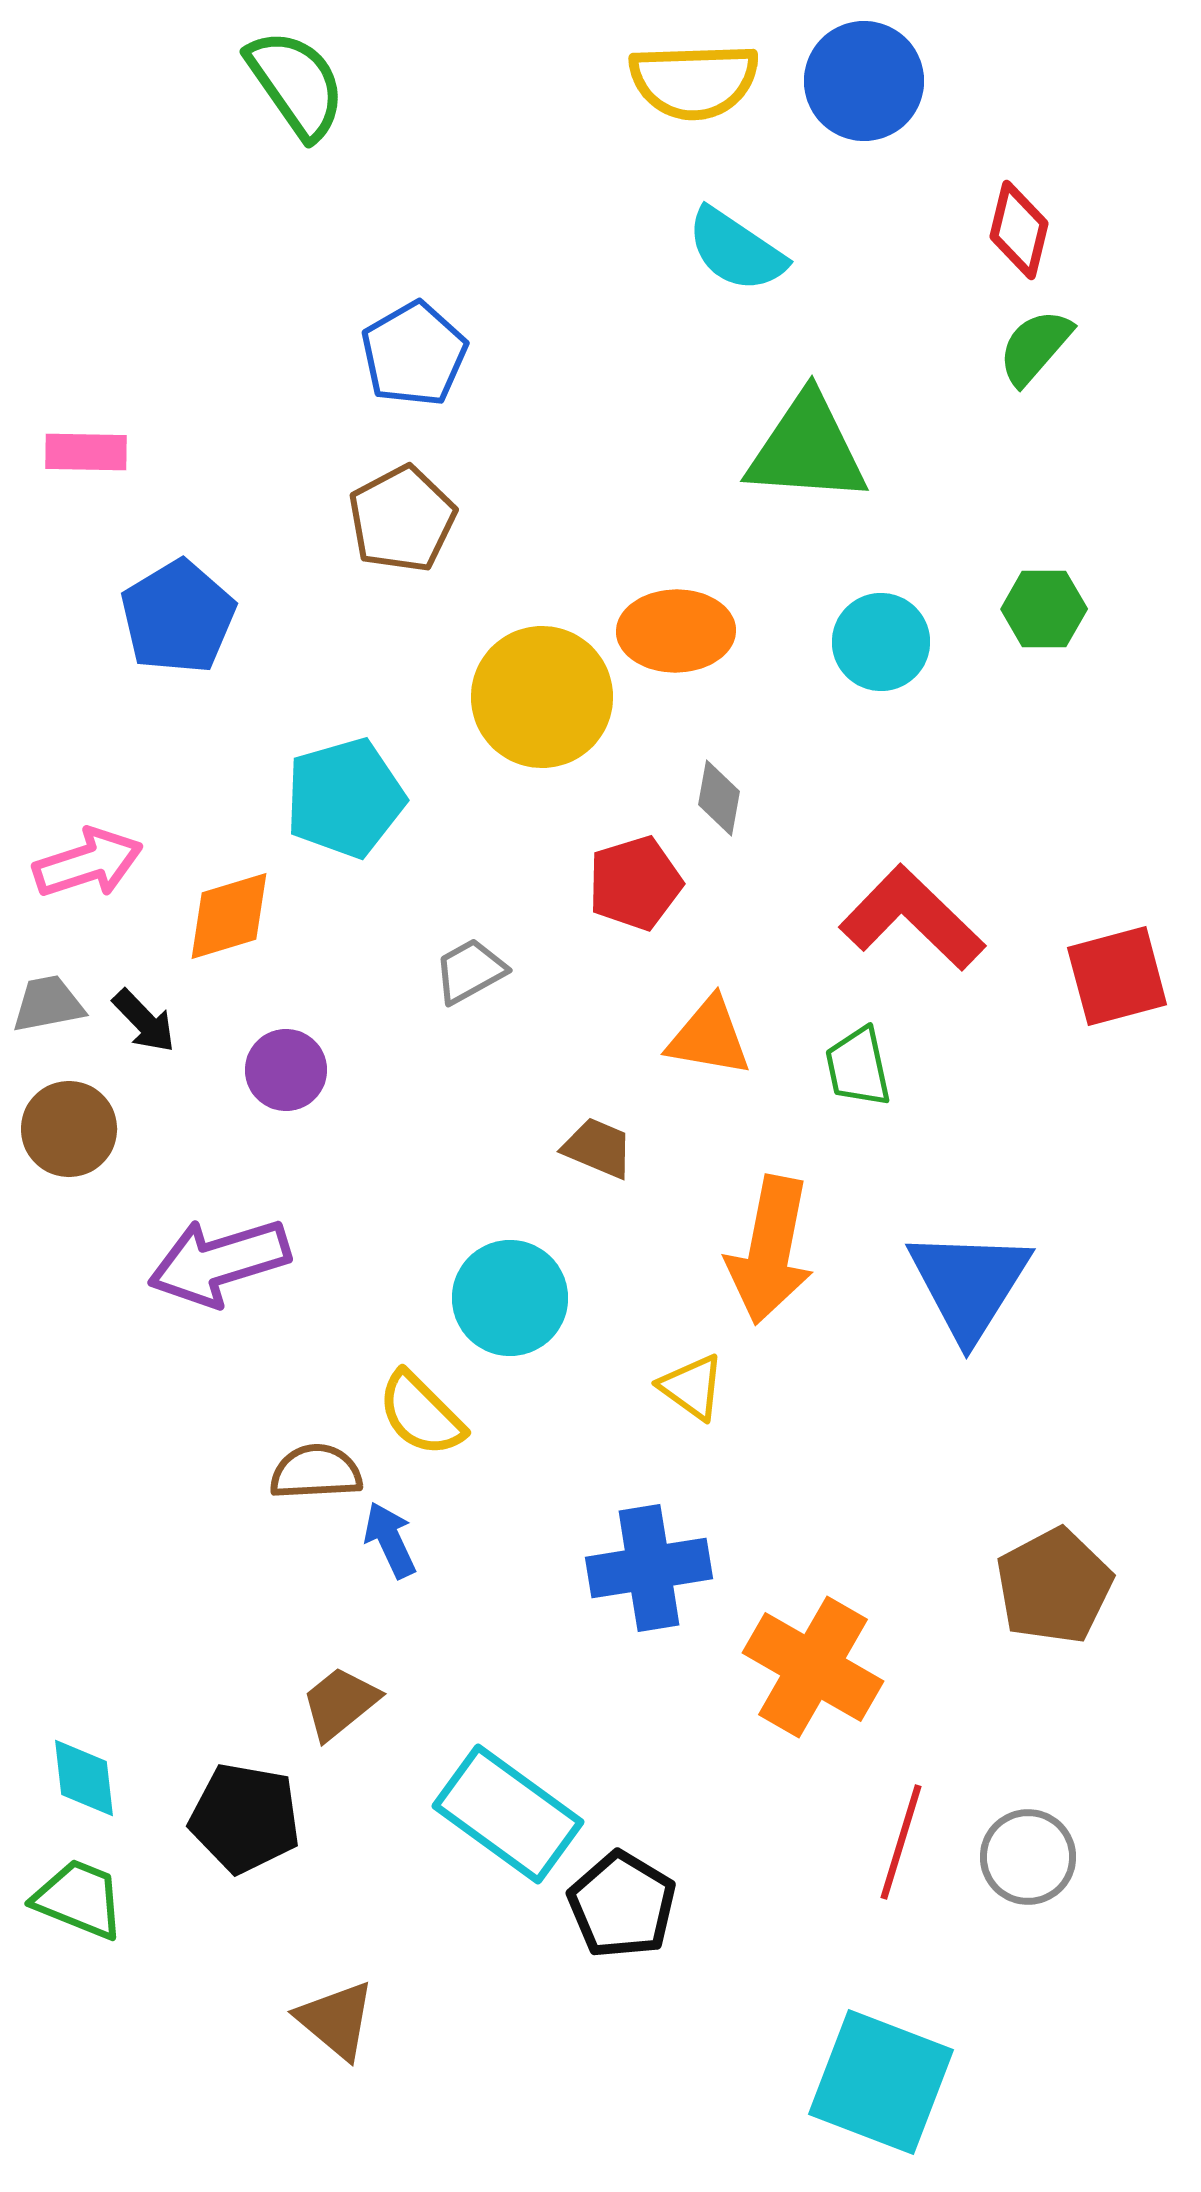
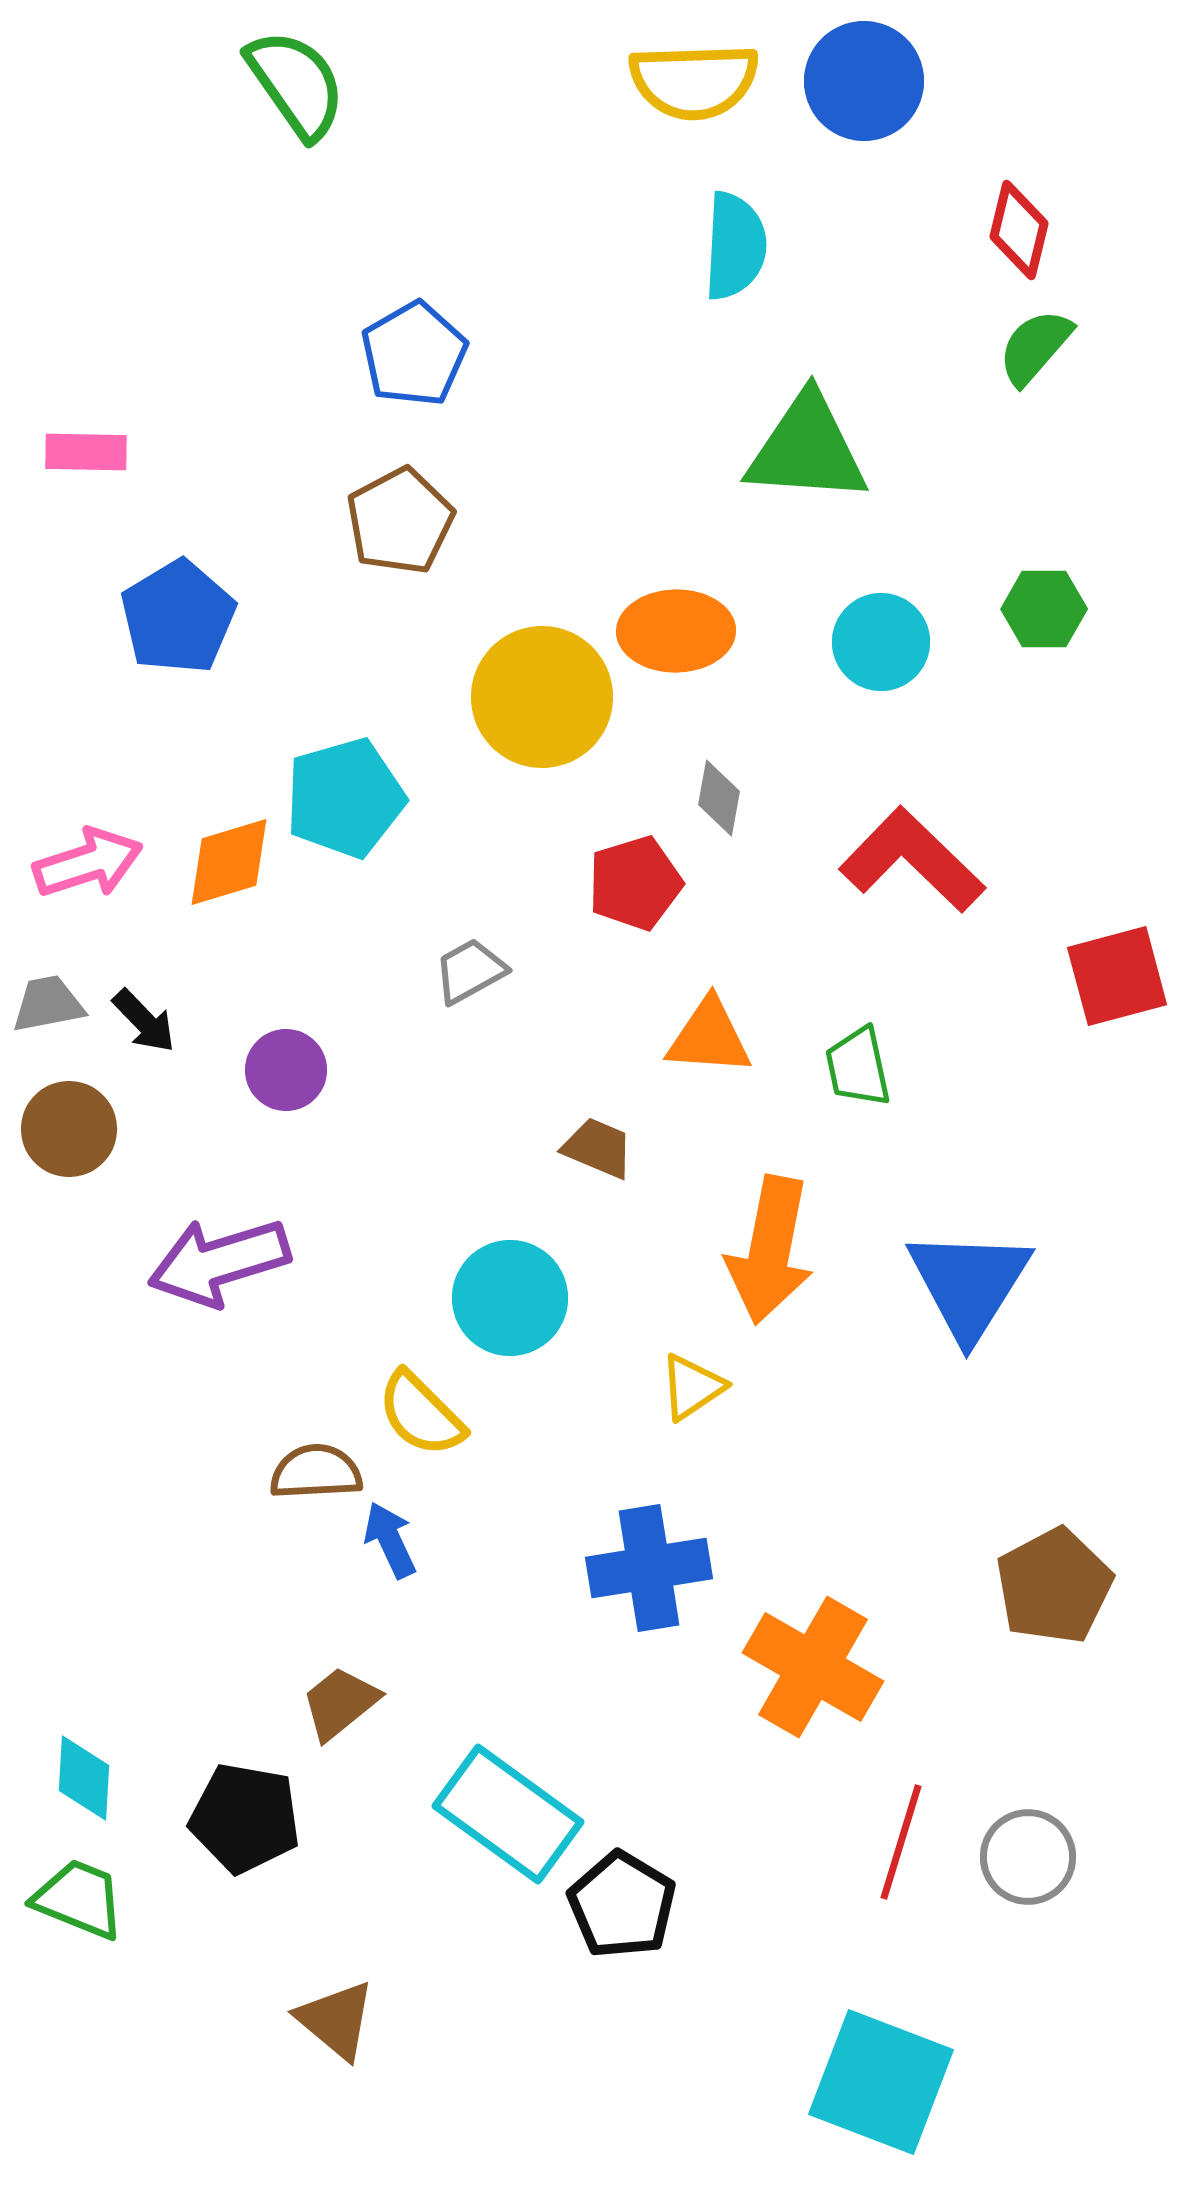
cyan semicircle at (736, 250): moved 1 px left, 4 px up; rotated 121 degrees counterclockwise
brown pentagon at (402, 519): moved 2 px left, 2 px down
orange diamond at (229, 916): moved 54 px up
red L-shape at (912, 918): moved 58 px up
orange triangle at (709, 1037): rotated 6 degrees counterclockwise
yellow triangle at (692, 1387): rotated 50 degrees clockwise
cyan diamond at (84, 1778): rotated 10 degrees clockwise
